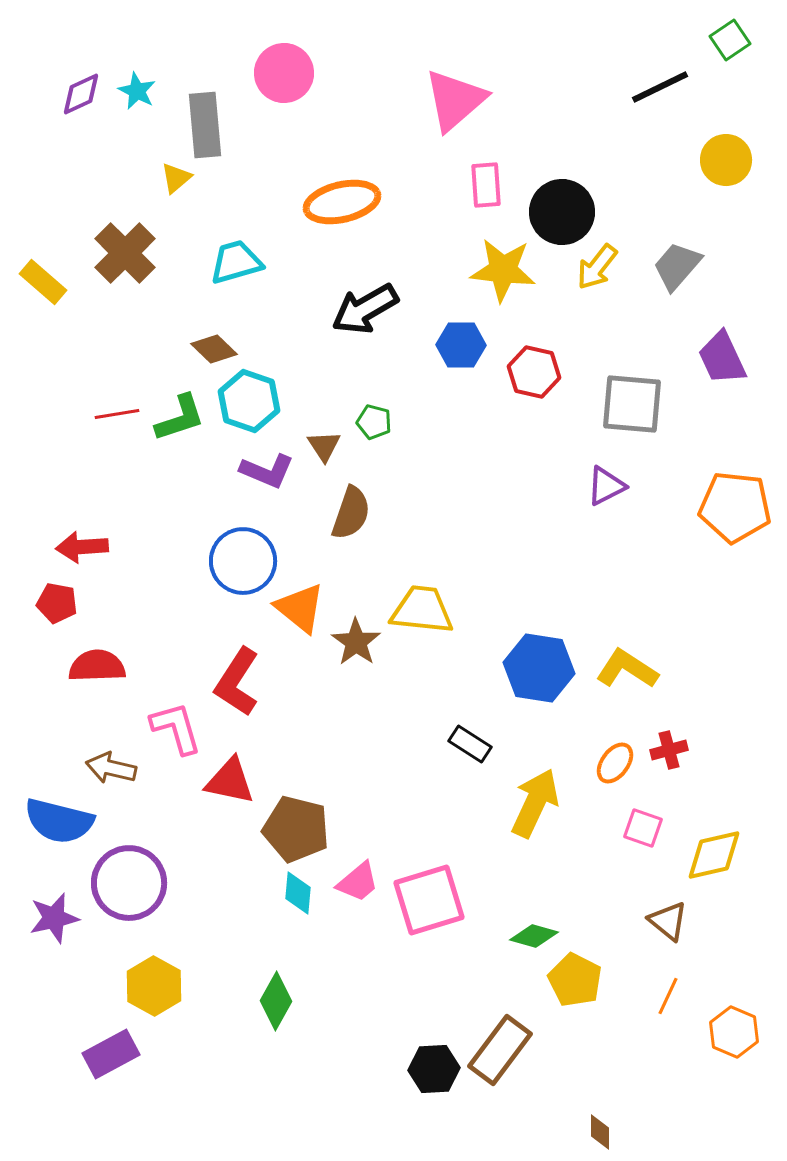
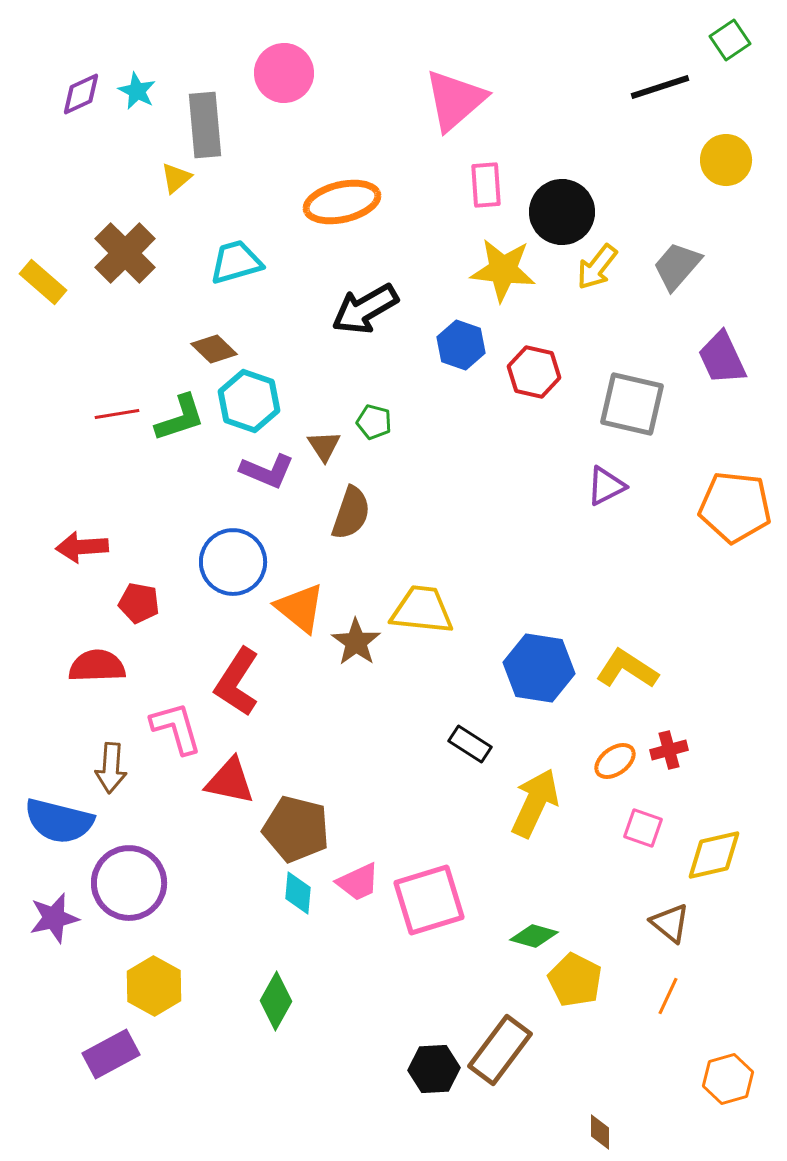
black line at (660, 87): rotated 8 degrees clockwise
blue hexagon at (461, 345): rotated 18 degrees clockwise
gray square at (632, 404): rotated 8 degrees clockwise
blue circle at (243, 561): moved 10 px left, 1 px down
red pentagon at (57, 603): moved 82 px right
orange ellipse at (615, 763): moved 2 px up; rotated 18 degrees clockwise
brown arrow at (111, 768): rotated 99 degrees counterclockwise
pink trapezoid at (358, 882): rotated 15 degrees clockwise
brown triangle at (668, 921): moved 2 px right, 2 px down
orange hexagon at (734, 1032): moved 6 px left, 47 px down; rotated 21 degrees clockwise
